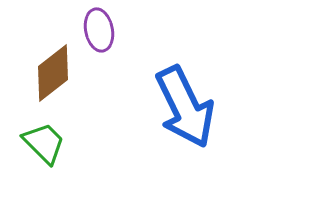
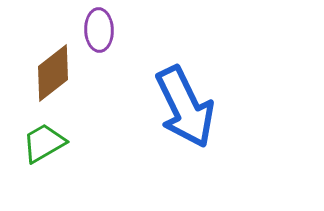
purple ellipse: rotated 9 degrees clockwise
green trapezoid: rotated 75 degrees counterclockwise
